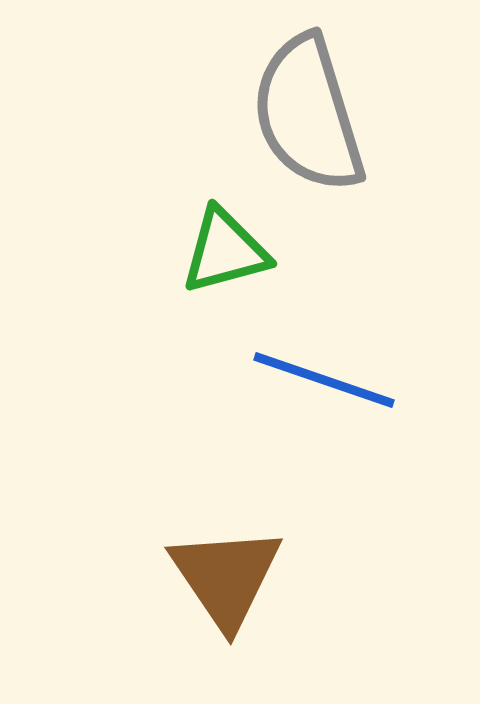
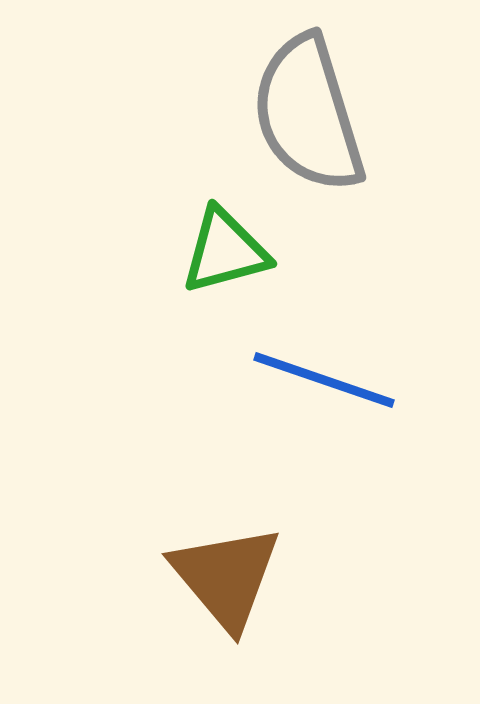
brown triangle: rotated 6 degrees counterclockwise
